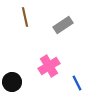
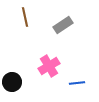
blue line: rotated 70 degrees counterclockwise
